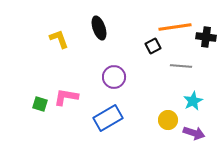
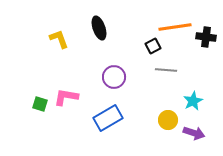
gray line: moved 15 px left, 4 px down
